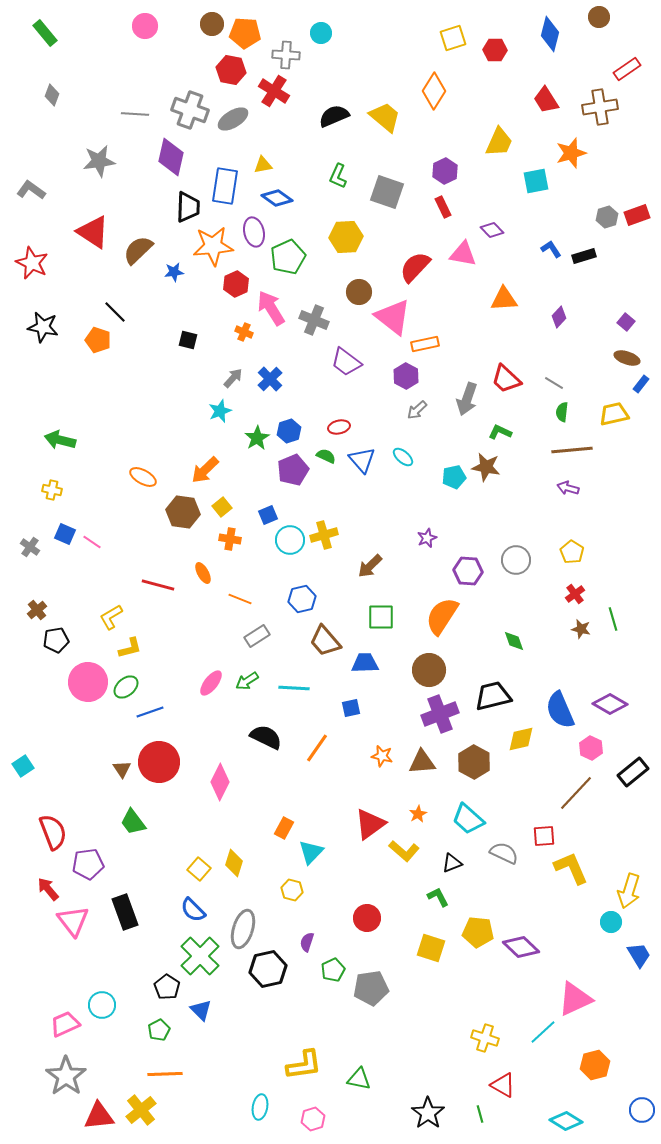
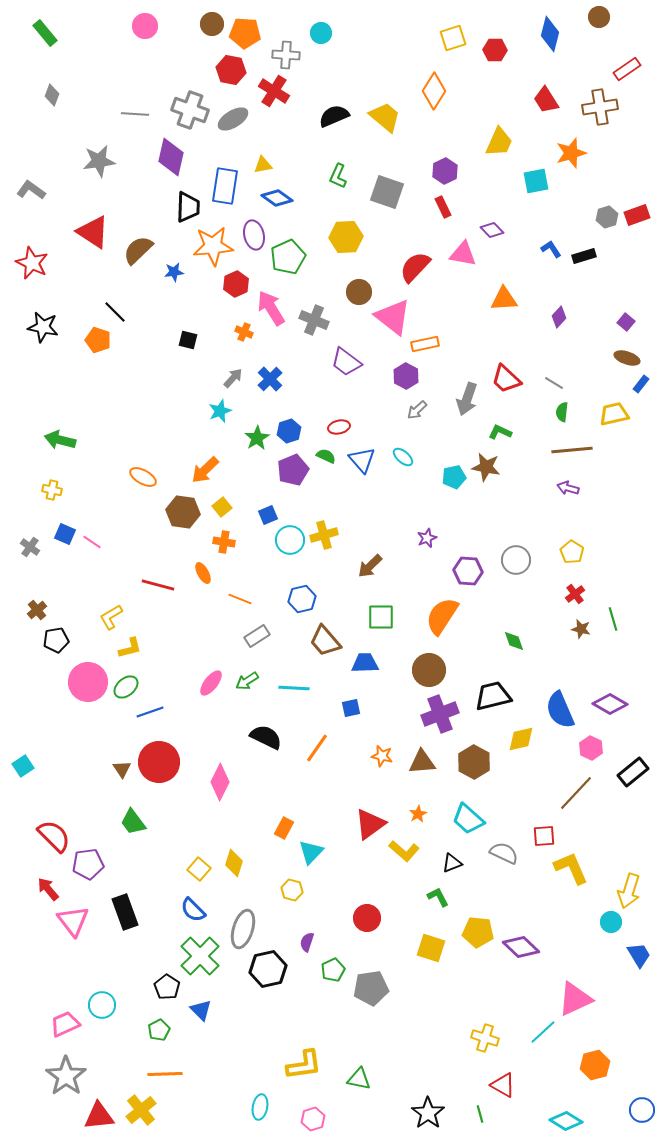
purple ellipse at (254, 232): moved 3 px down
orange cross at (230, 539): moved 6 px left, 3 px down
red semicircle at (53, 832): moved 1 px right, 4 px down; rotated 24 degrees counterclockwise
